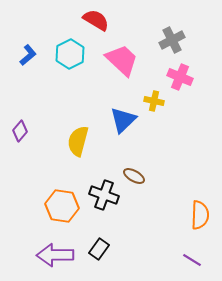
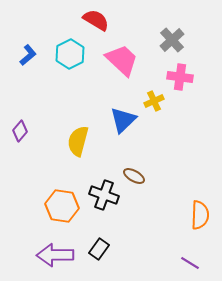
gray cross: rotated 15 degrees counterclockwise
pink cross: rotated 15 degrees counterclockwise
yellow cross: rotated 36 degrees counterclockwise
purple line: moved 2 px left, 3 px down
